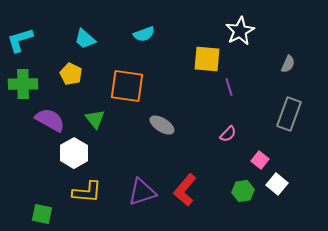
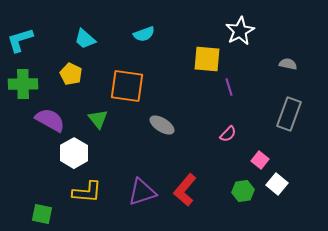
gray semicircle: rotated 102 degrees counterclockwise
green triangle: moved 3 px right
